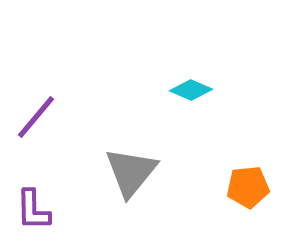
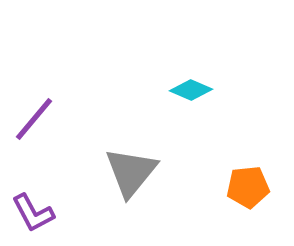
purple line: moved 2 px left, 2 px down
purple L-shape: moved 3 px down; rotated 27 degrees counterclockwise
